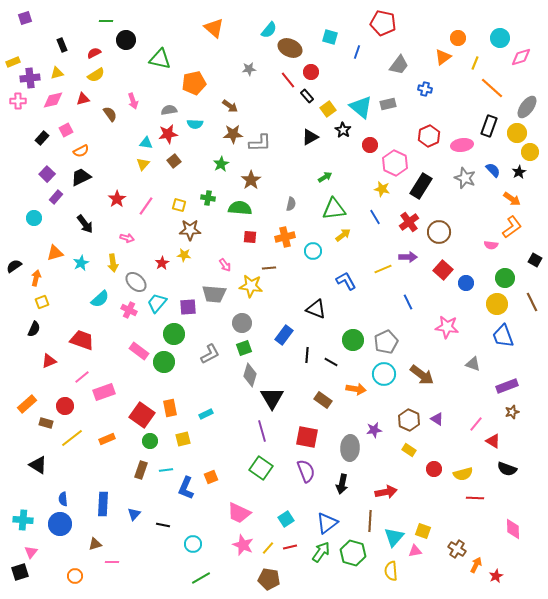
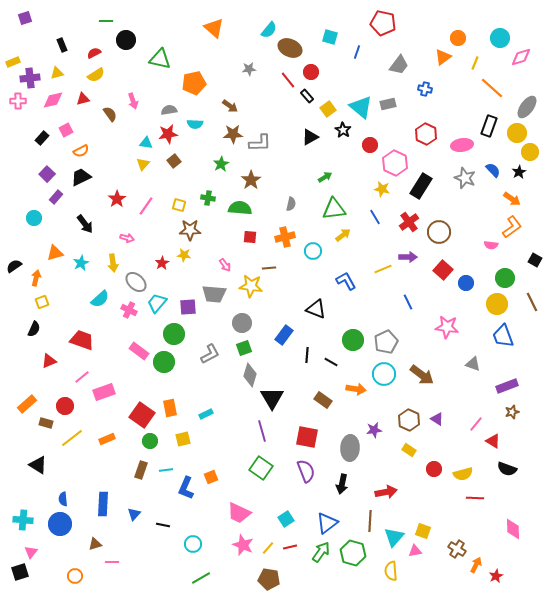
red hexagon at (429, 136): moved 3 px left, 2 px up; rotated 10 degrees counterclockwise
